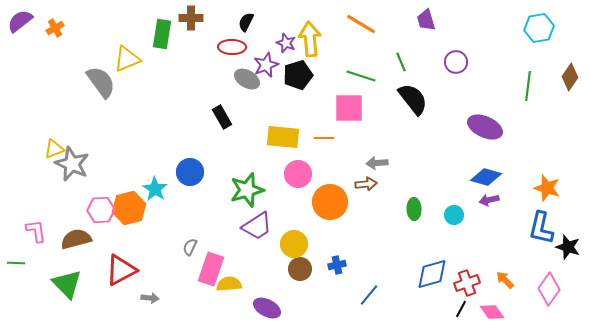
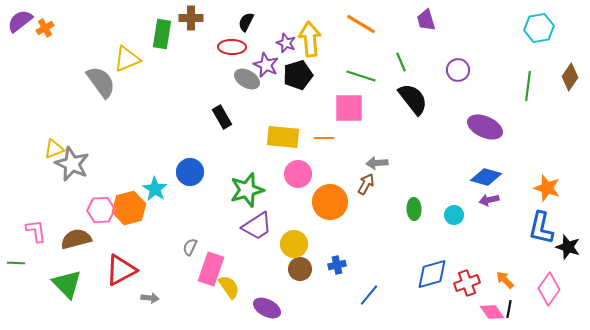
orange cross at (55, 28): moved 10 px left
purple circle at (456, 62): moved 2 px right, 8 px down
purple star at (266, 65): rotated 25 degrees counterclockwise
brown arrow at (366, 184): rotated 55 degrees counterclockwise
yellow semicircle at (229, 284): moved 3 px down; rotated 60 degrees clockwise
black line at (461, 309): moved 48 px right; rotated 18 degrees counterclockwise
